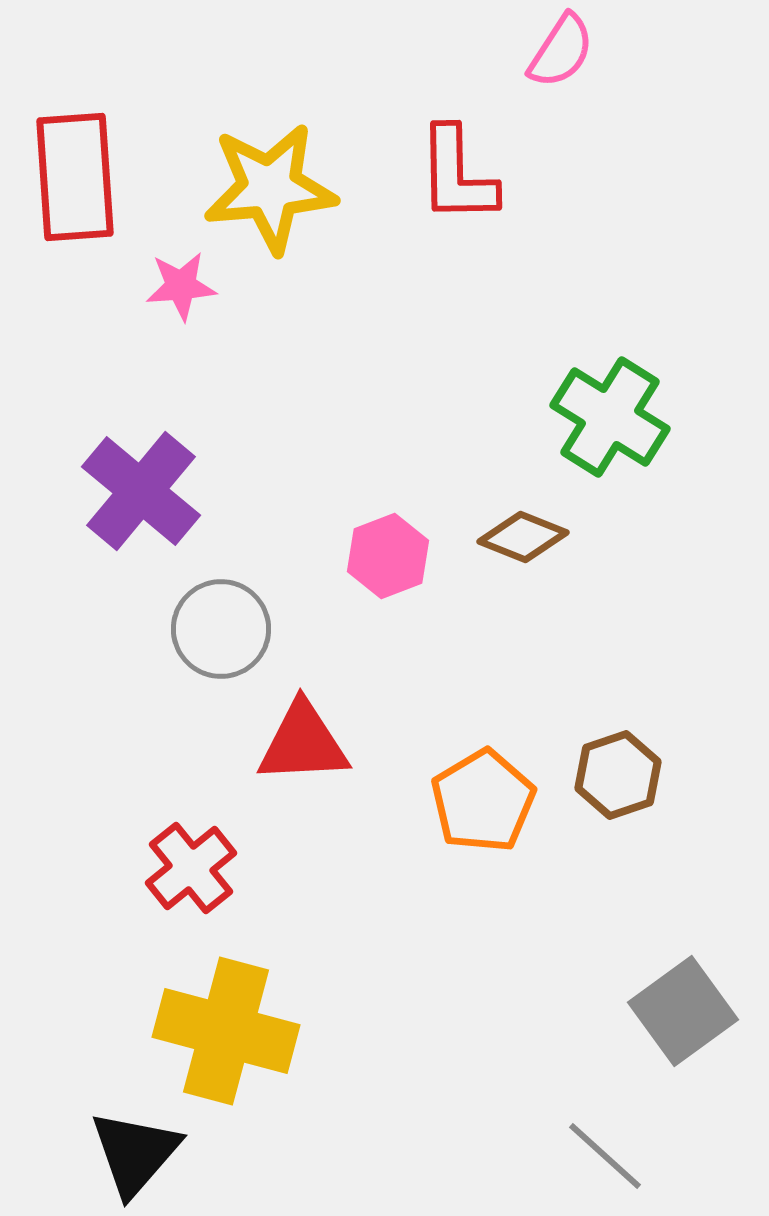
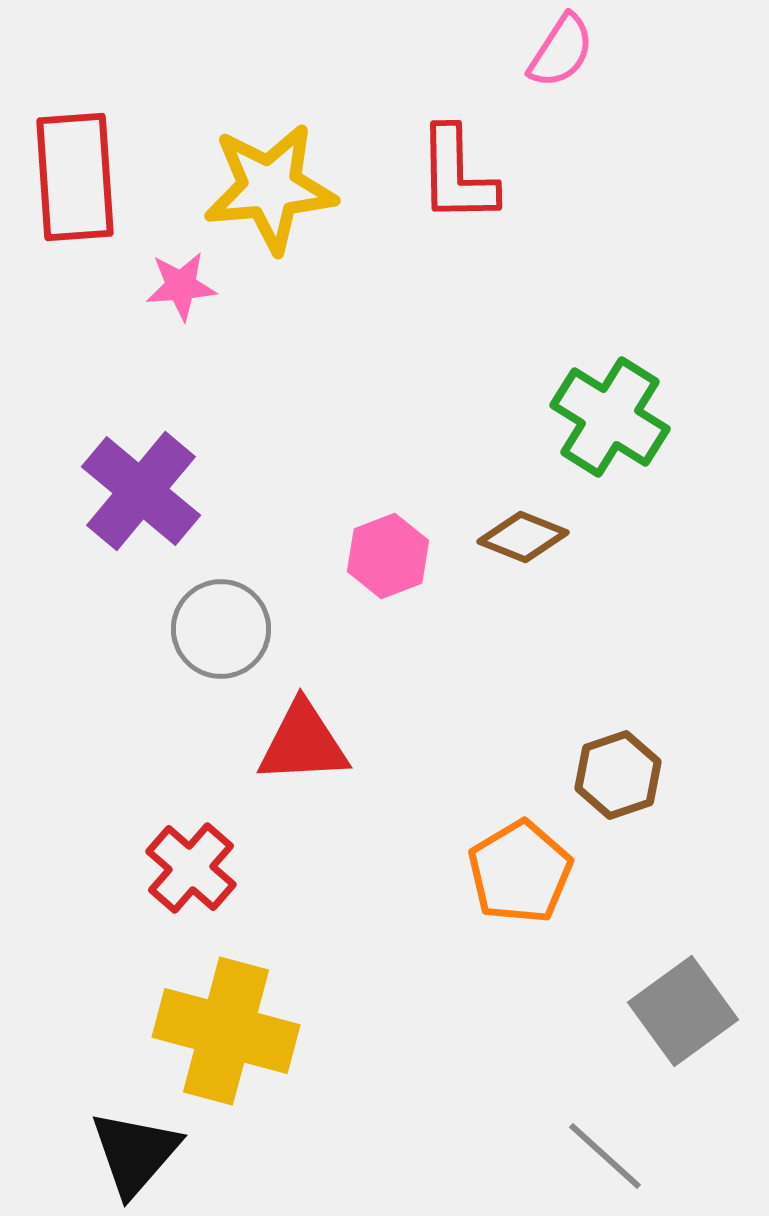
orange pentagon: moved 37 px right, 71 px down
red cross: rotated 10 degrees counterclockwise
